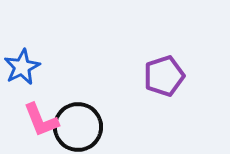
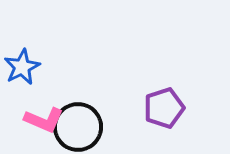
purple pentagon: moved 32 px down
pink L-shape: moved 3 px right; rotated 45 degrees counterclockwise
